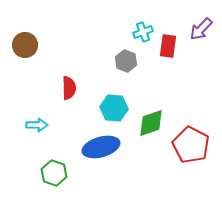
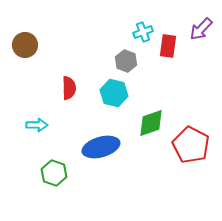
cyan hexagon: moved 15 px up; rotated 8 degrees clockwise
